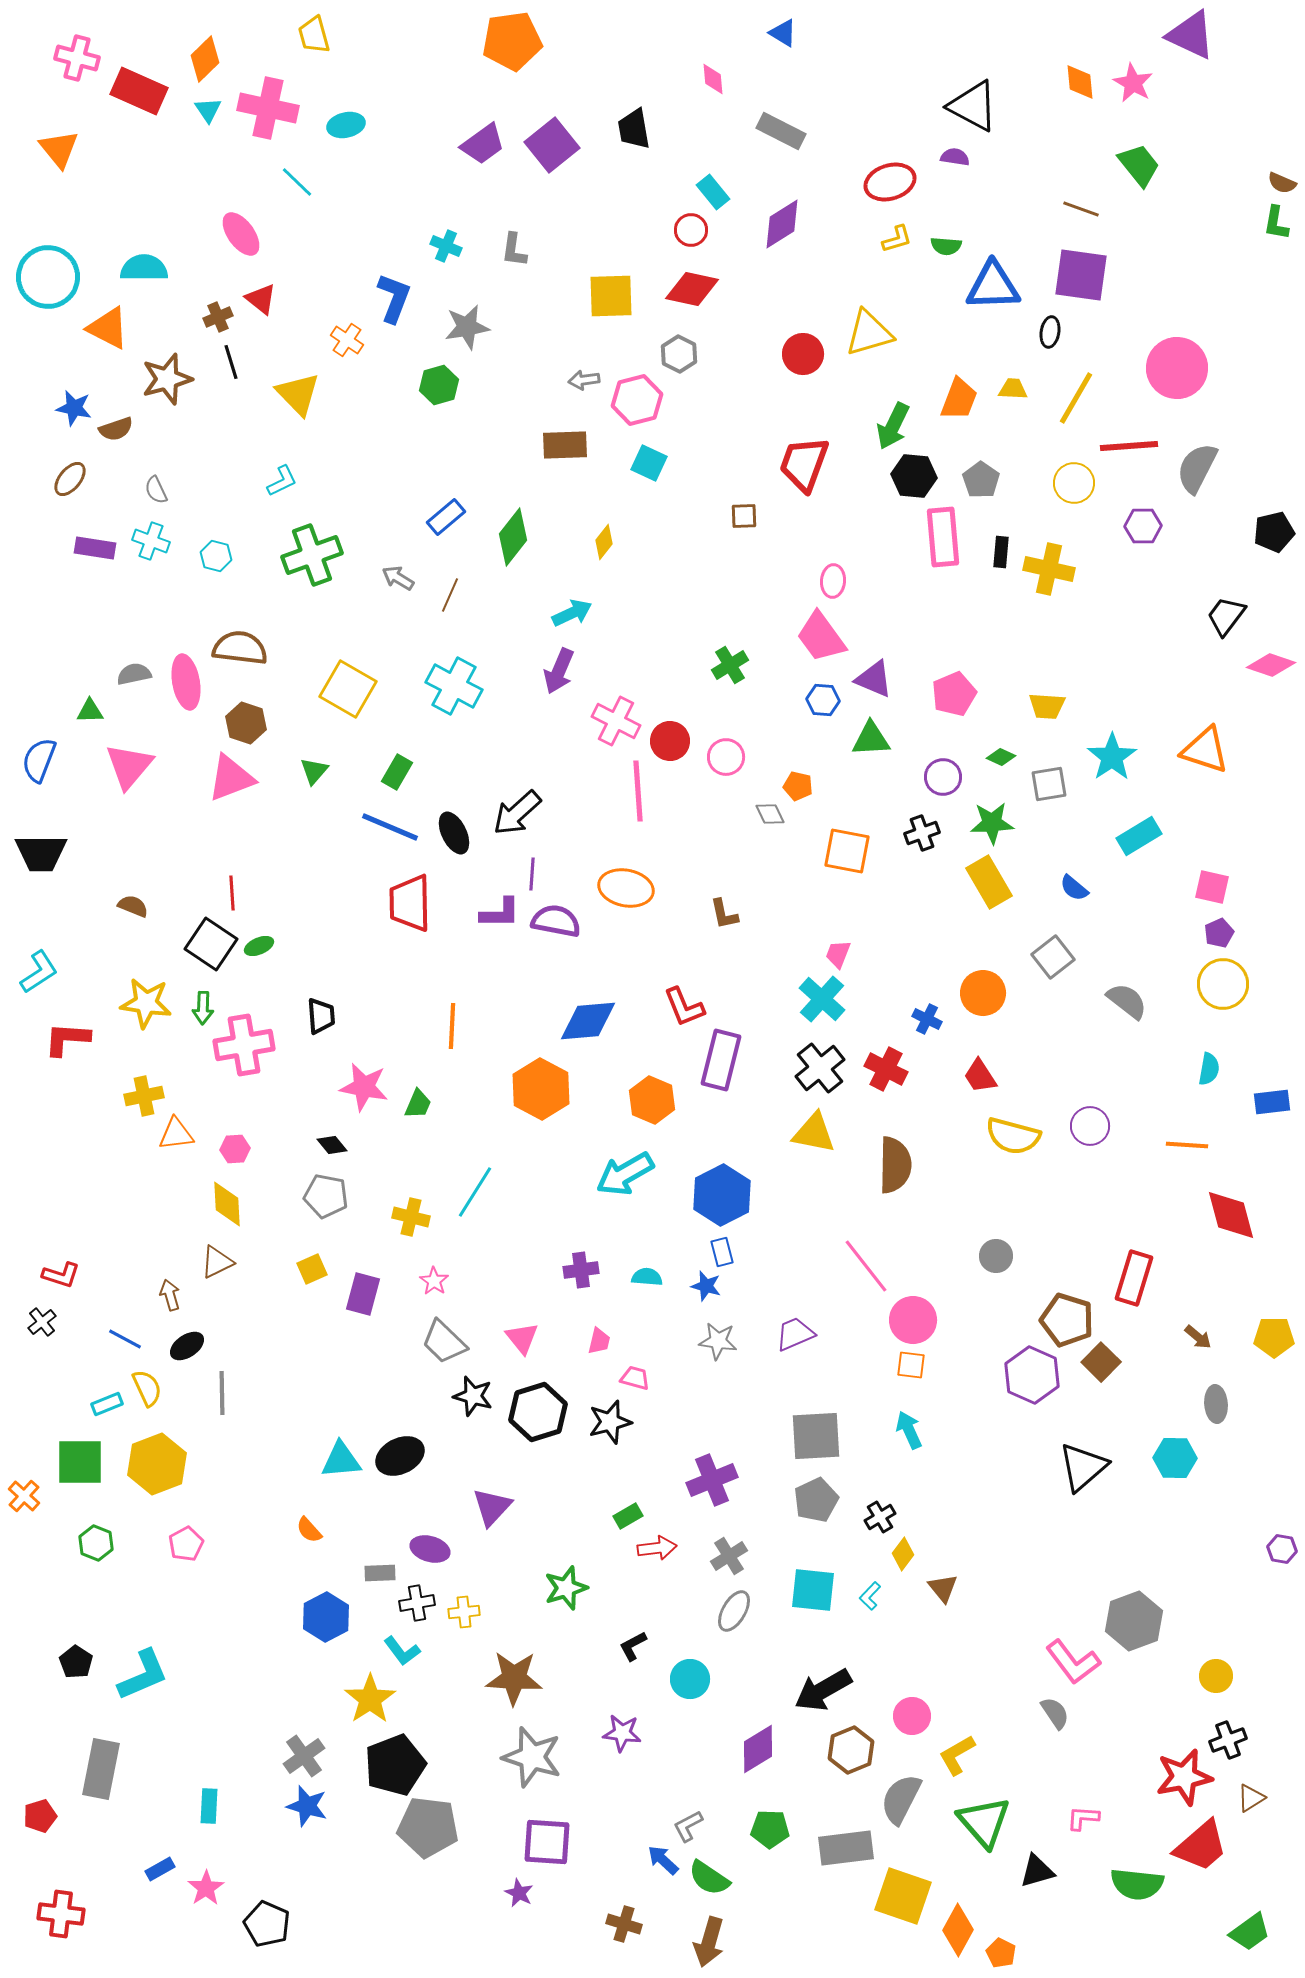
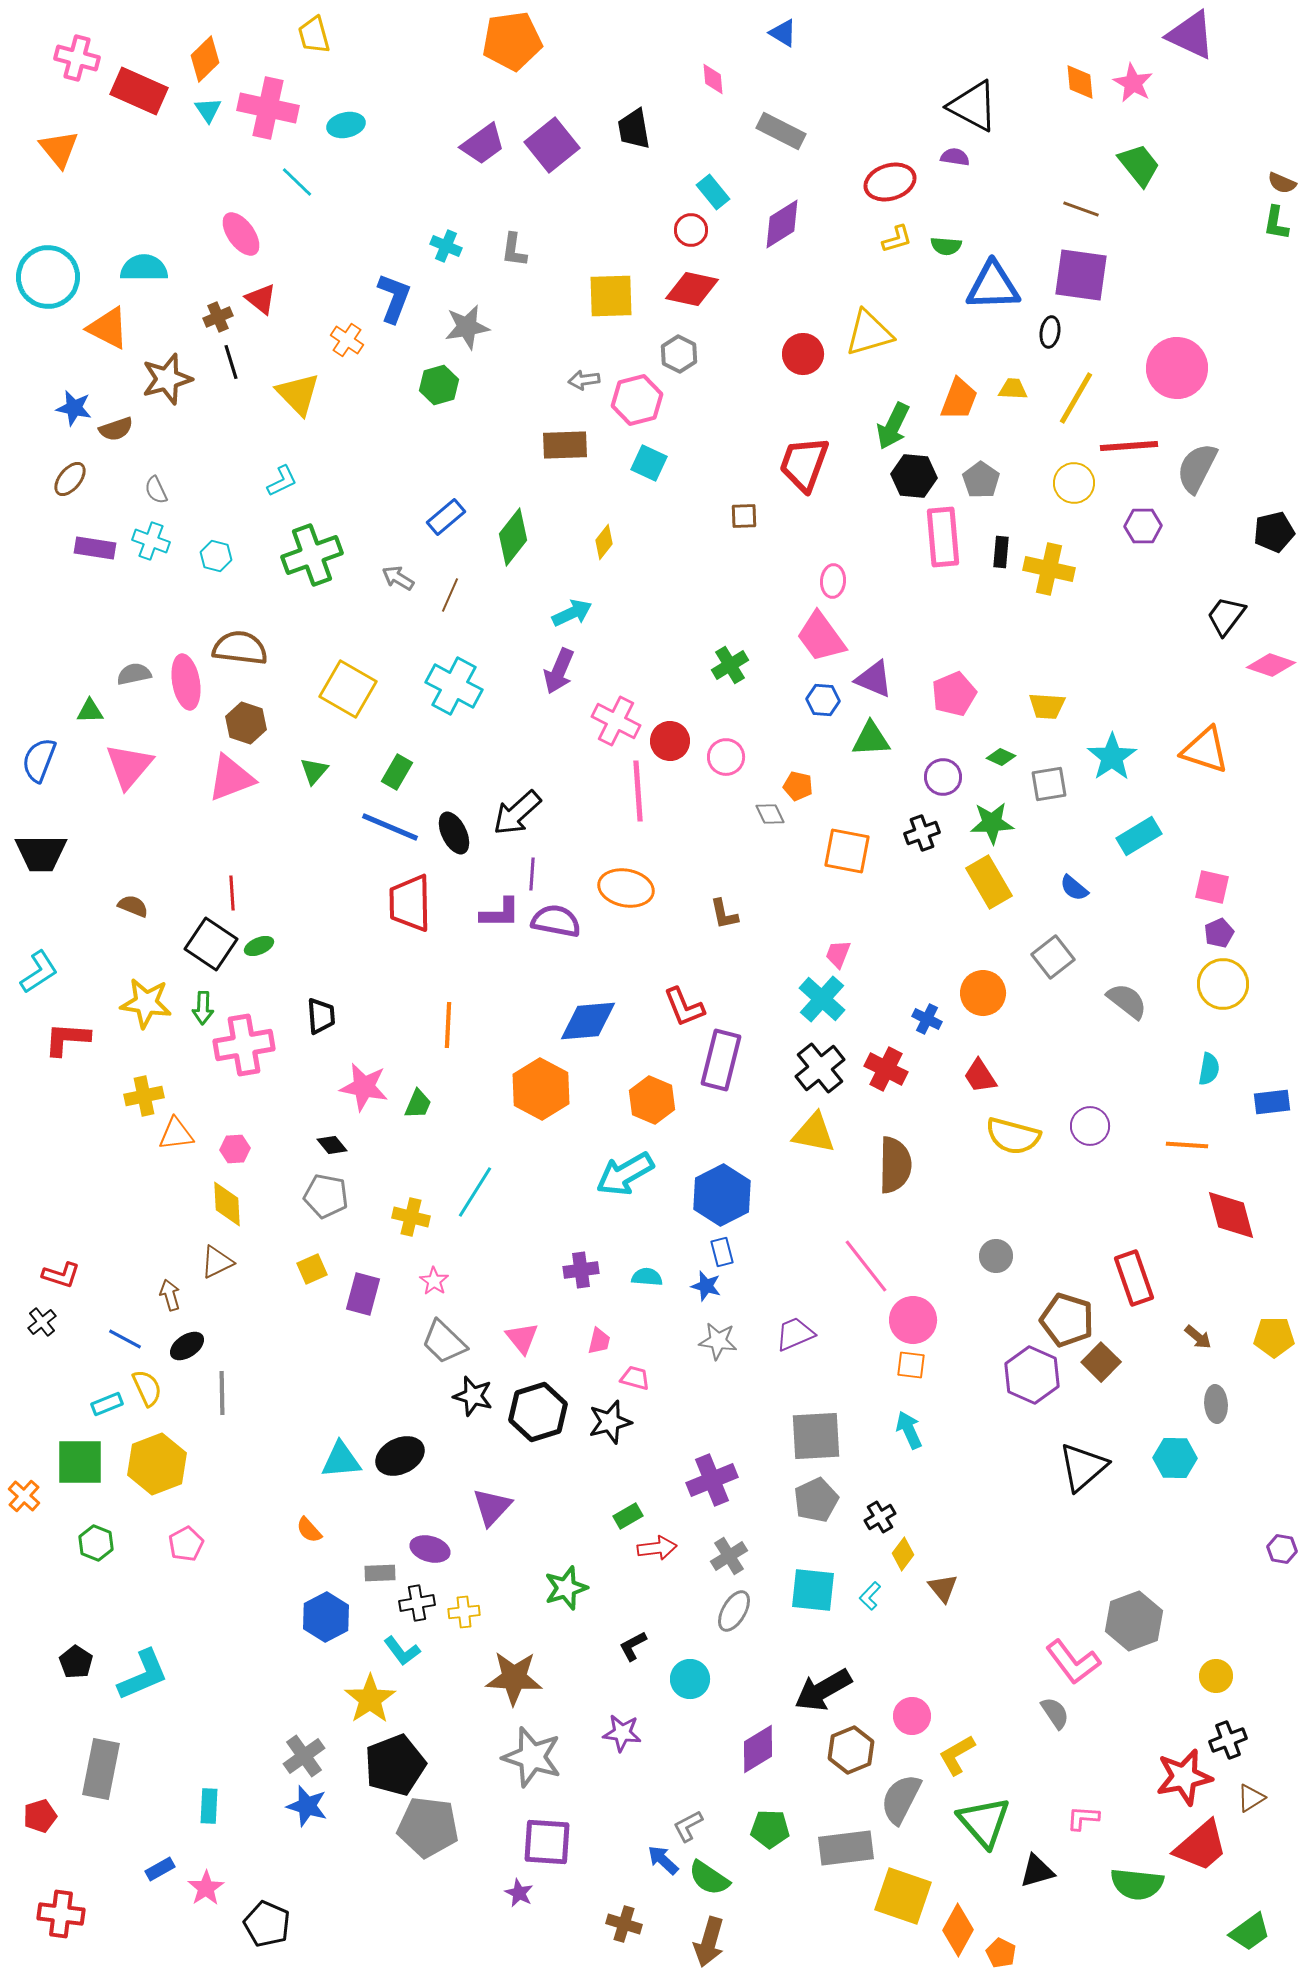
orange line at (452, 1026): moved 4 px left, 1 px up
red rectangle at (1134, 1278): rotated 36 degrees counterclockwise
